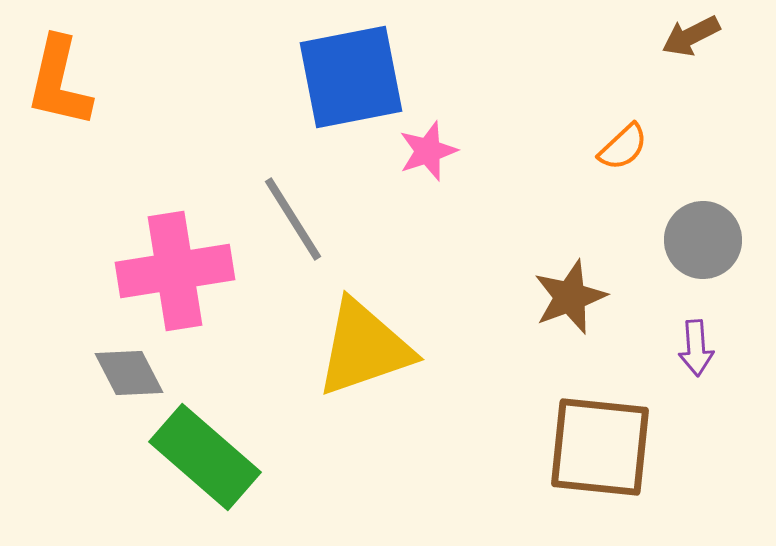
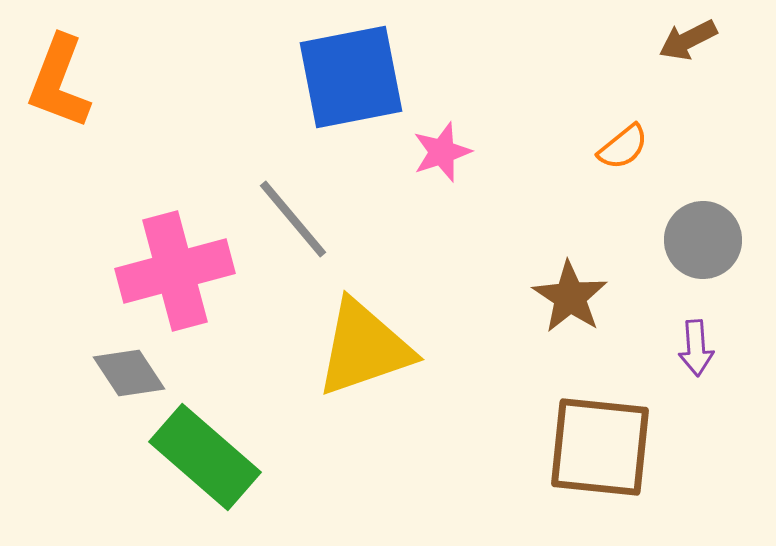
brown arrow: moved 3 px left, 4 px down
orange L-shape: rotated 8 degrees clockwise
orange semicircle: rotated 4 degrees clockwise
pink star: moved 14 px right, 1 px down
gray line: rotated 8 degrees counterclockwise
pink cross: rotated 6 degrees counterclockwise
brown star: rotated 18 degrees counterclockwise
gray diamond: rotated 6 degrees counterclockwise
